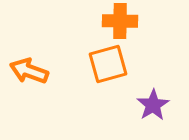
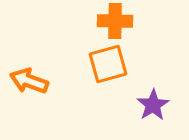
orange cross: moved 5 px left
orange arrow: moved 10 px down
